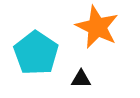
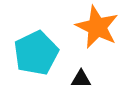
cyan pentagon: rotated 12 degrees clockwise
